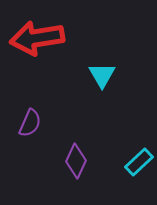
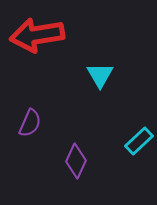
red arrow: moved 3 px up
cyan triangle: moved 2 px left
cyan rectangle: moved 21 px up
